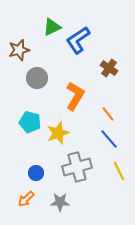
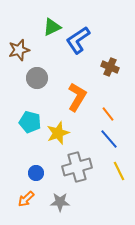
brown cross: moved 1 px right, 1 px up; rotated 12 degrees counterclockwise
orange L-shape: moved 2 px right, 1 px down
